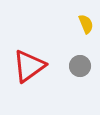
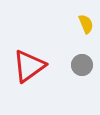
gray circle: moved 2 px right, 1 px up
